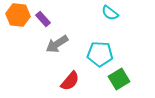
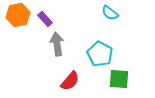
orange hexagon: rotated 20 degrees counterclockwise
purple rectangle: moved 2 px right
gray arrow: rotated 115 degrees clockwise
cyan pentagon: rotated 25 degrees clockwise
green square: rotated 35 degrees clockwise
